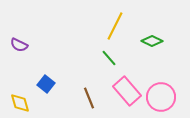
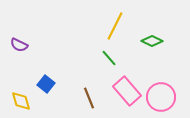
yellow diamond: moved 1 px right, 2 px up
